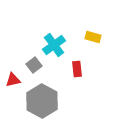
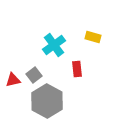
gray square: moved 10 px down
gray hexagon: moved 5 px right
